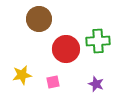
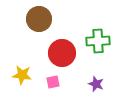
red circle: moved 4 px left, 4 px down
yellow star: rotated 18 degrees clockwise
